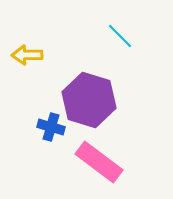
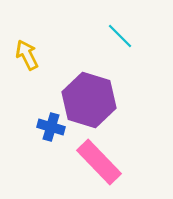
yellow arrow: rotated 64 degrees clockwise
pink rectangle: rotated 9 degrees clockwise
